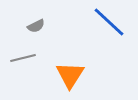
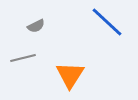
blue line: moved 2 px left
